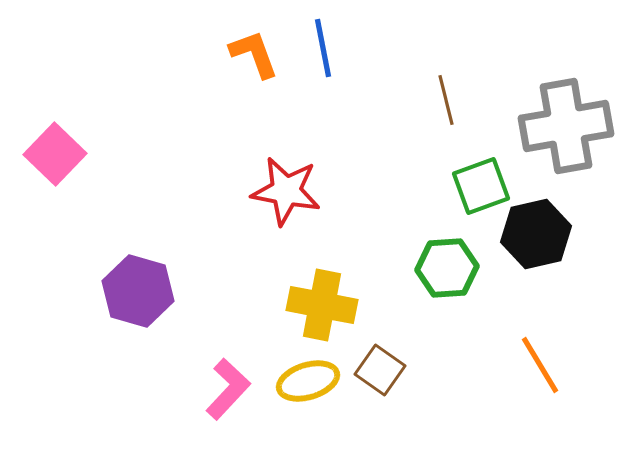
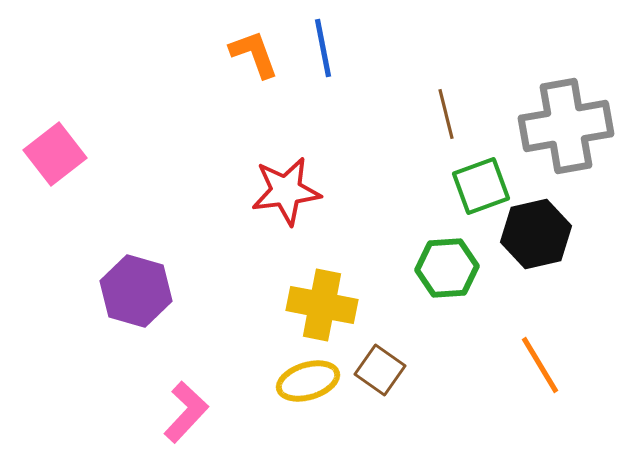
brown line: moved 14 px down
pink square: rotated 8 degrees clockwise
red star: rotated 18 degrees counterclockwise
purple hexagon: moved 2 px left
pink L-shape: moved 42 px left, 23 px down
